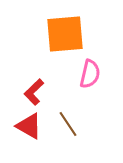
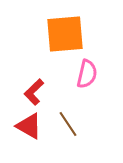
pink semicircle: moved 3 px left
